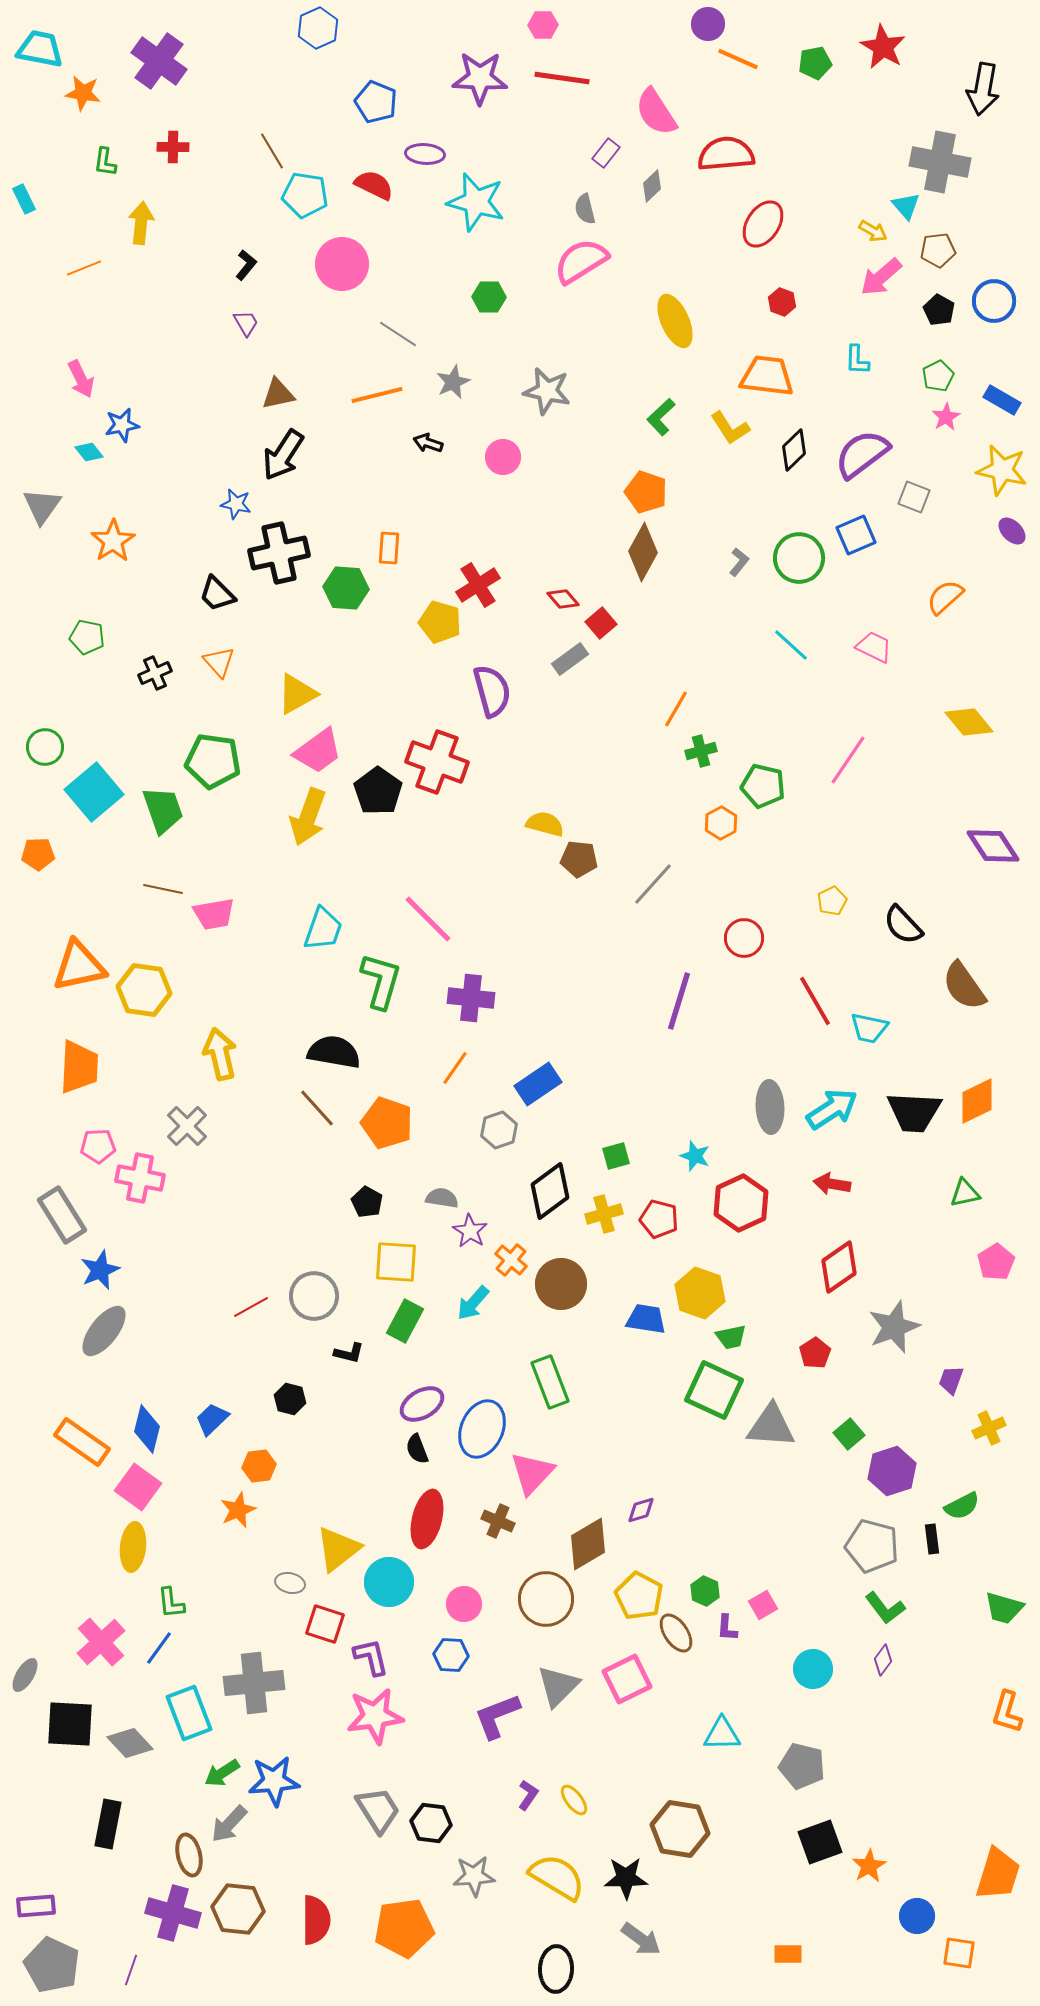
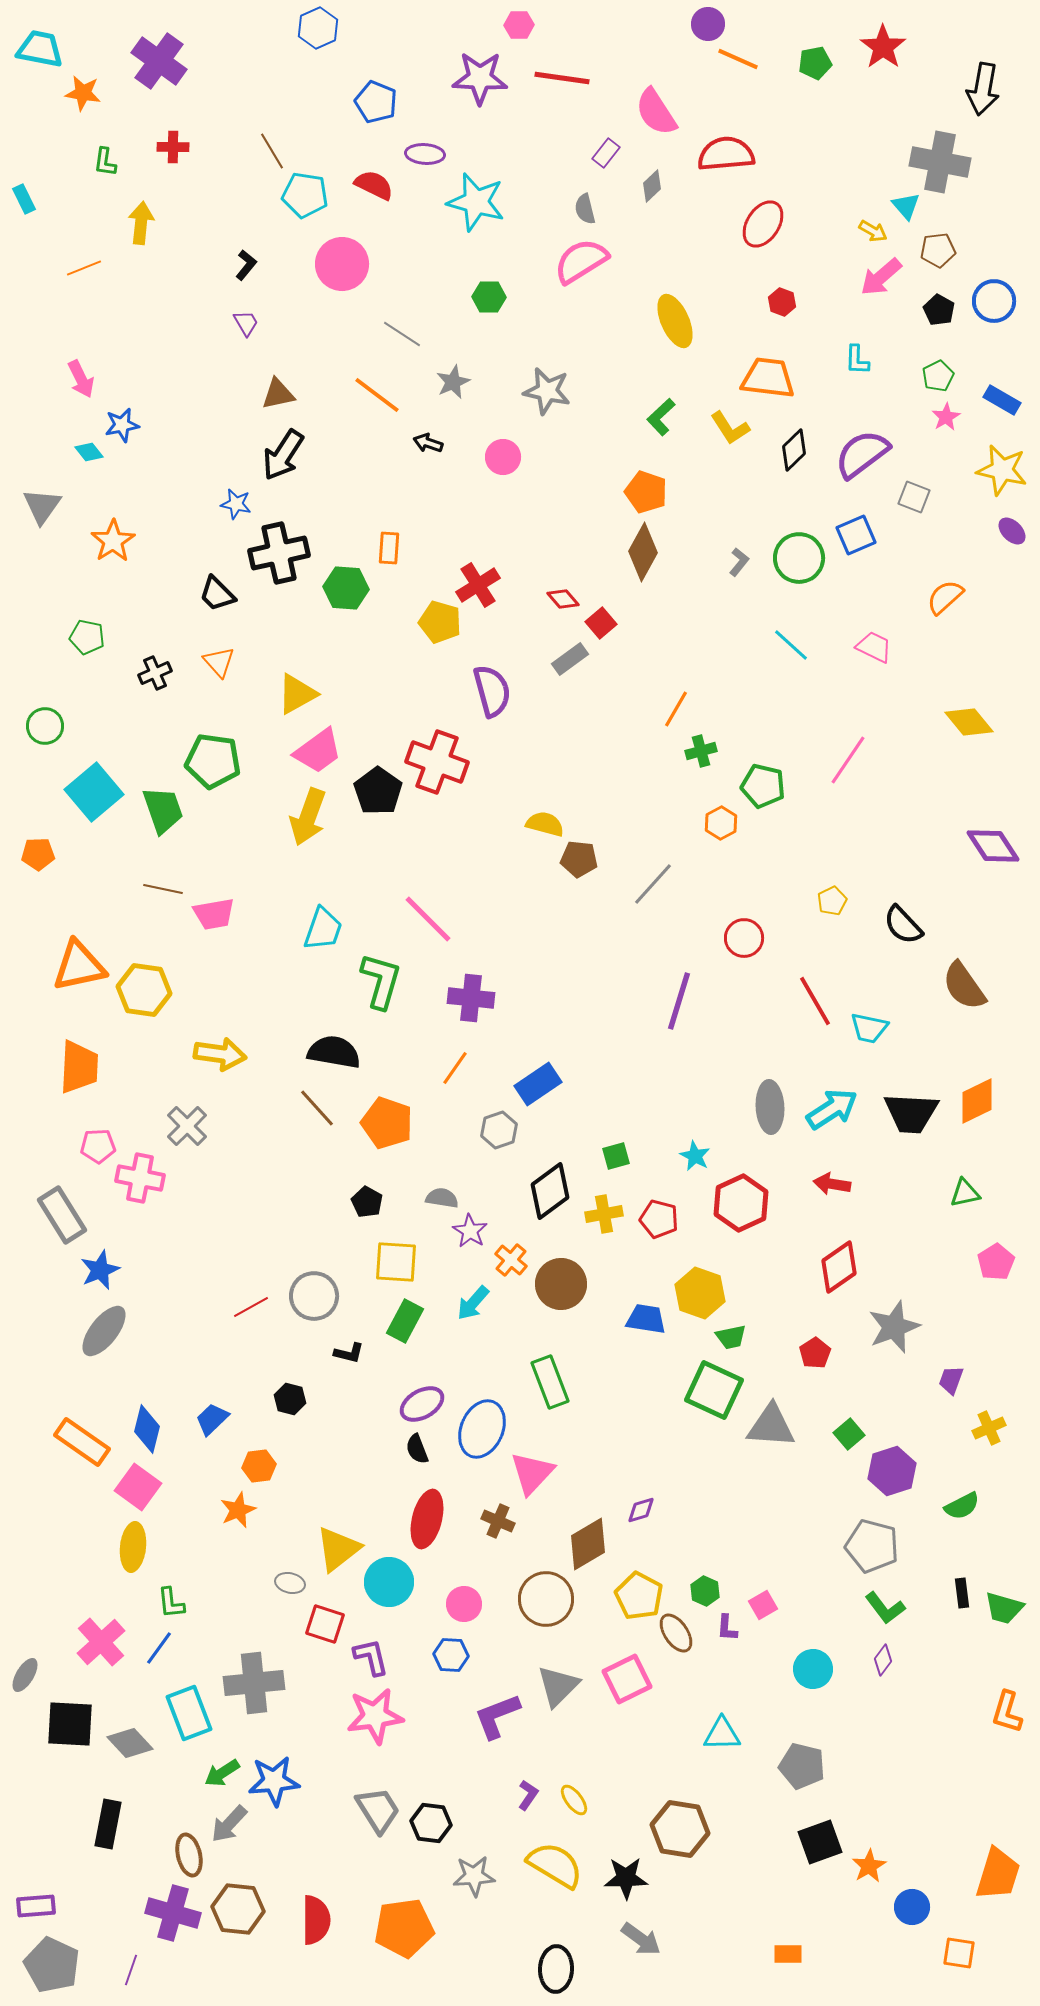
pink hexagon at (543, 25): moved 24 px left
red star at (883, 47): rotated 6 degrees clockwise
gray line at (398, 334): moved 4 px right
orange trapezoid at (767, 376): moved 1 px right, 2 px down
orange line at (377, 395): rotated 51 degrees clockwise
green circle at (45, 747): moved 21 px up
yellow arrow at (220, 1054): rotated 111 degrees clockwise
black trapezoid at (914, 1112): moved 3 px left, 1 px down
cyan star at (695, 1156): rotated 8 degrees clockwise
yellow cross at (604, 1214): rotated 6 degrees clockwise
black rectangle at (932, 1539): moved 30 px right, 54 px down
yellow semicircle at (557, 1877): moved 2 px left, 12 px up
blue circle at (917, 1916): moved 5 px left, 9 px up
